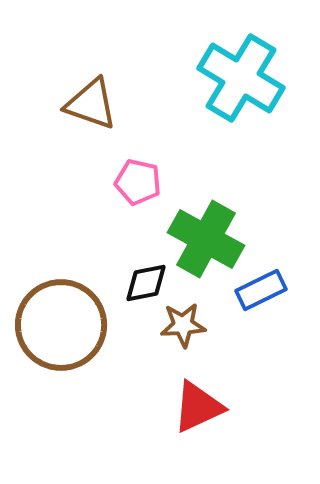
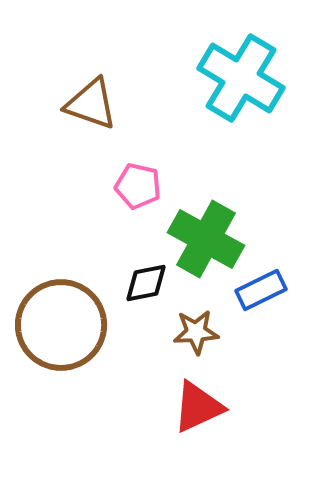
pink pentagon: moved 4 px down
brown star: moved 13 px right, 7 px down
